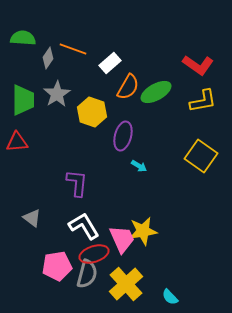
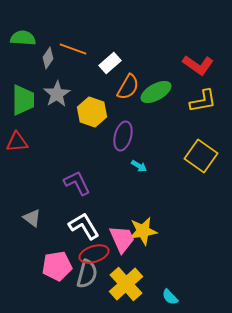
purple L-shape: rotated 32 degrees counterclockwise
